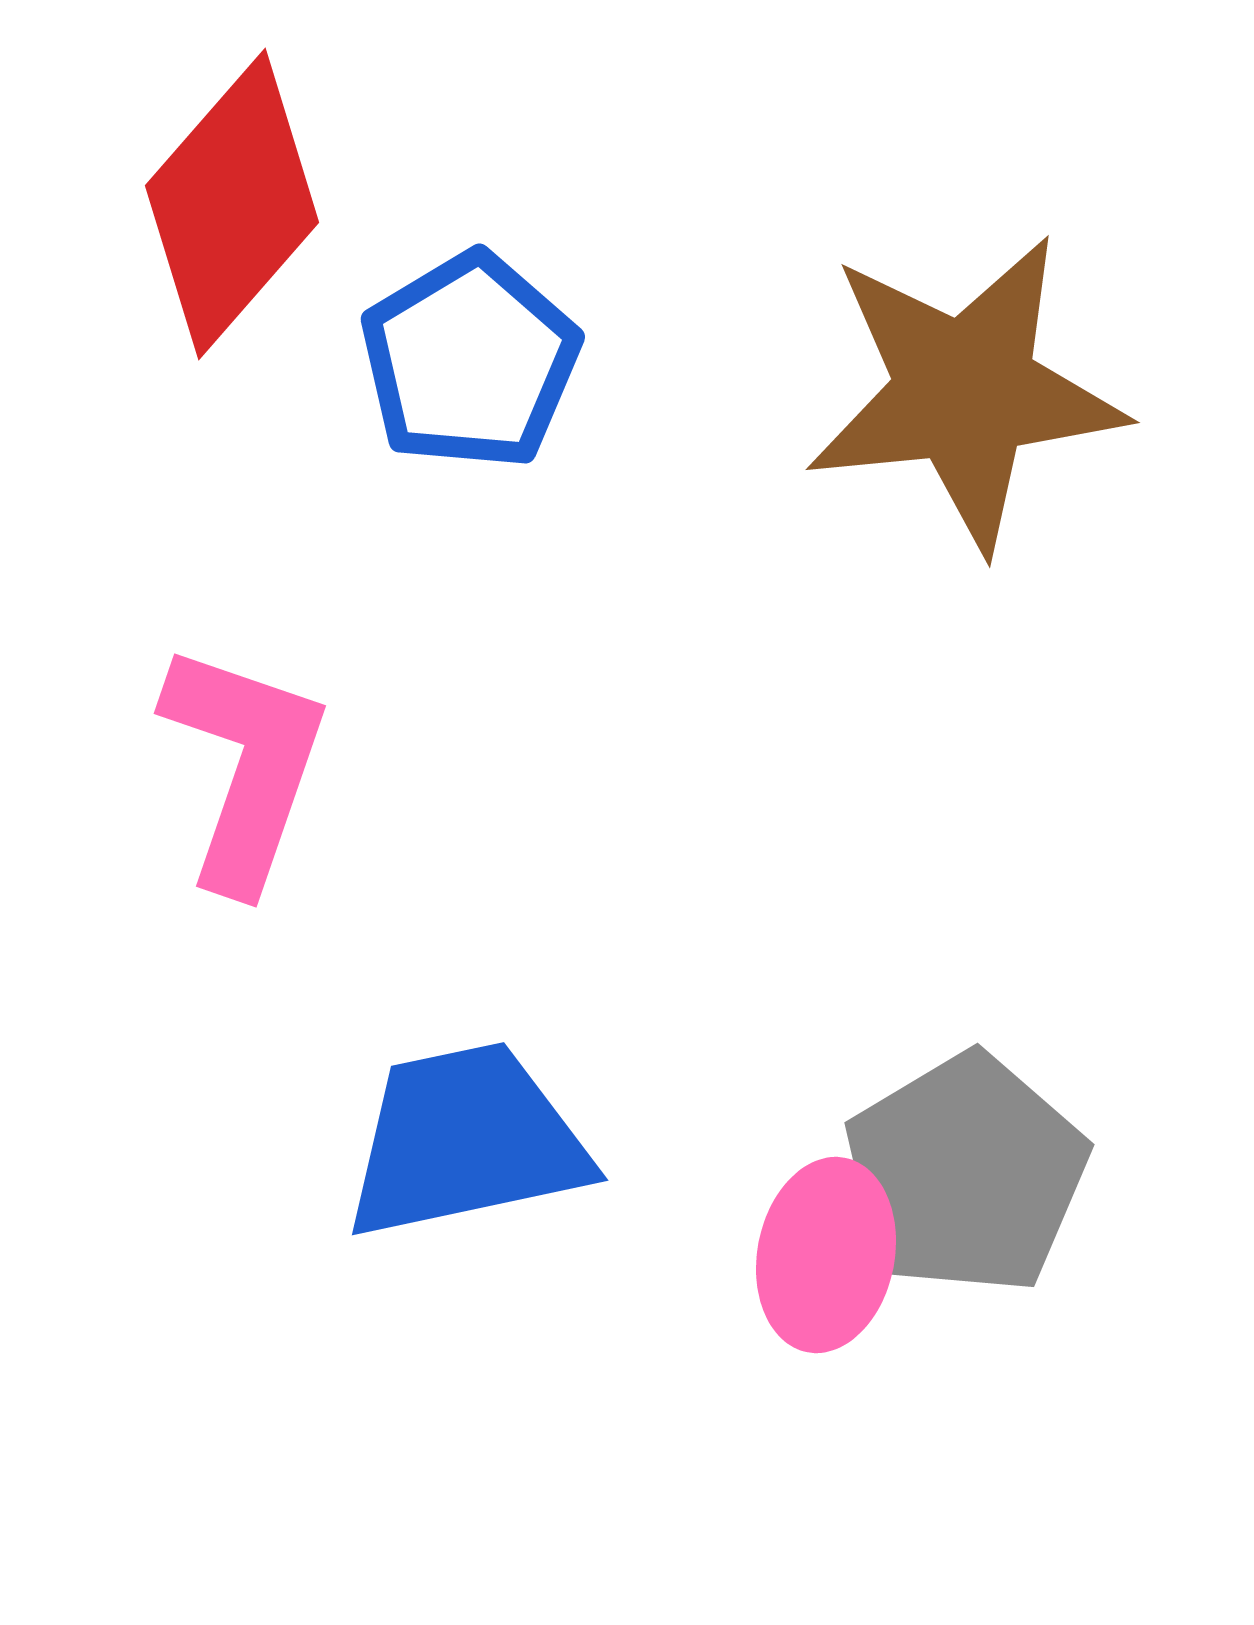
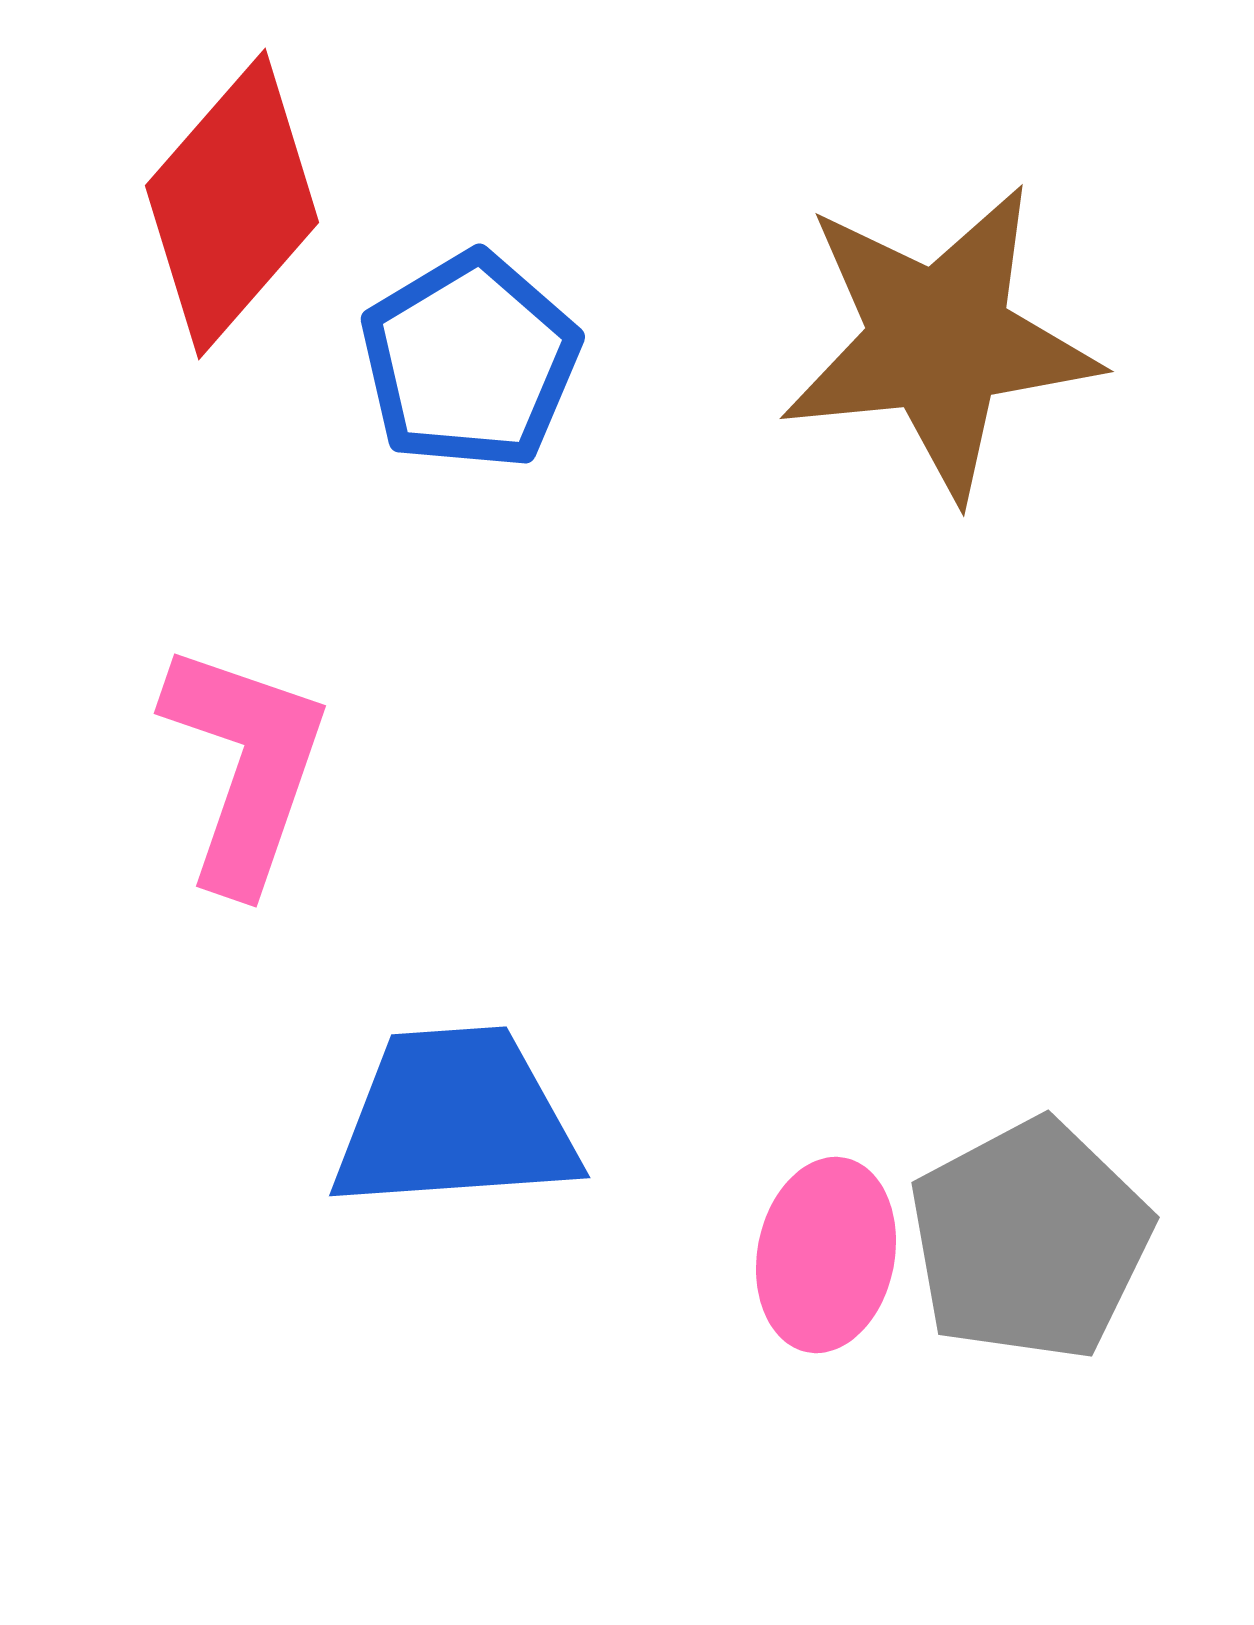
brown star: moved 26 px left, 51 px up
blue trapezoid: moved 11 px left, 22 px up; rotated 8 degrees clockwise
gray pentagon: moved 64 px right, 66 px down; rotated 3 degrees clockwise
